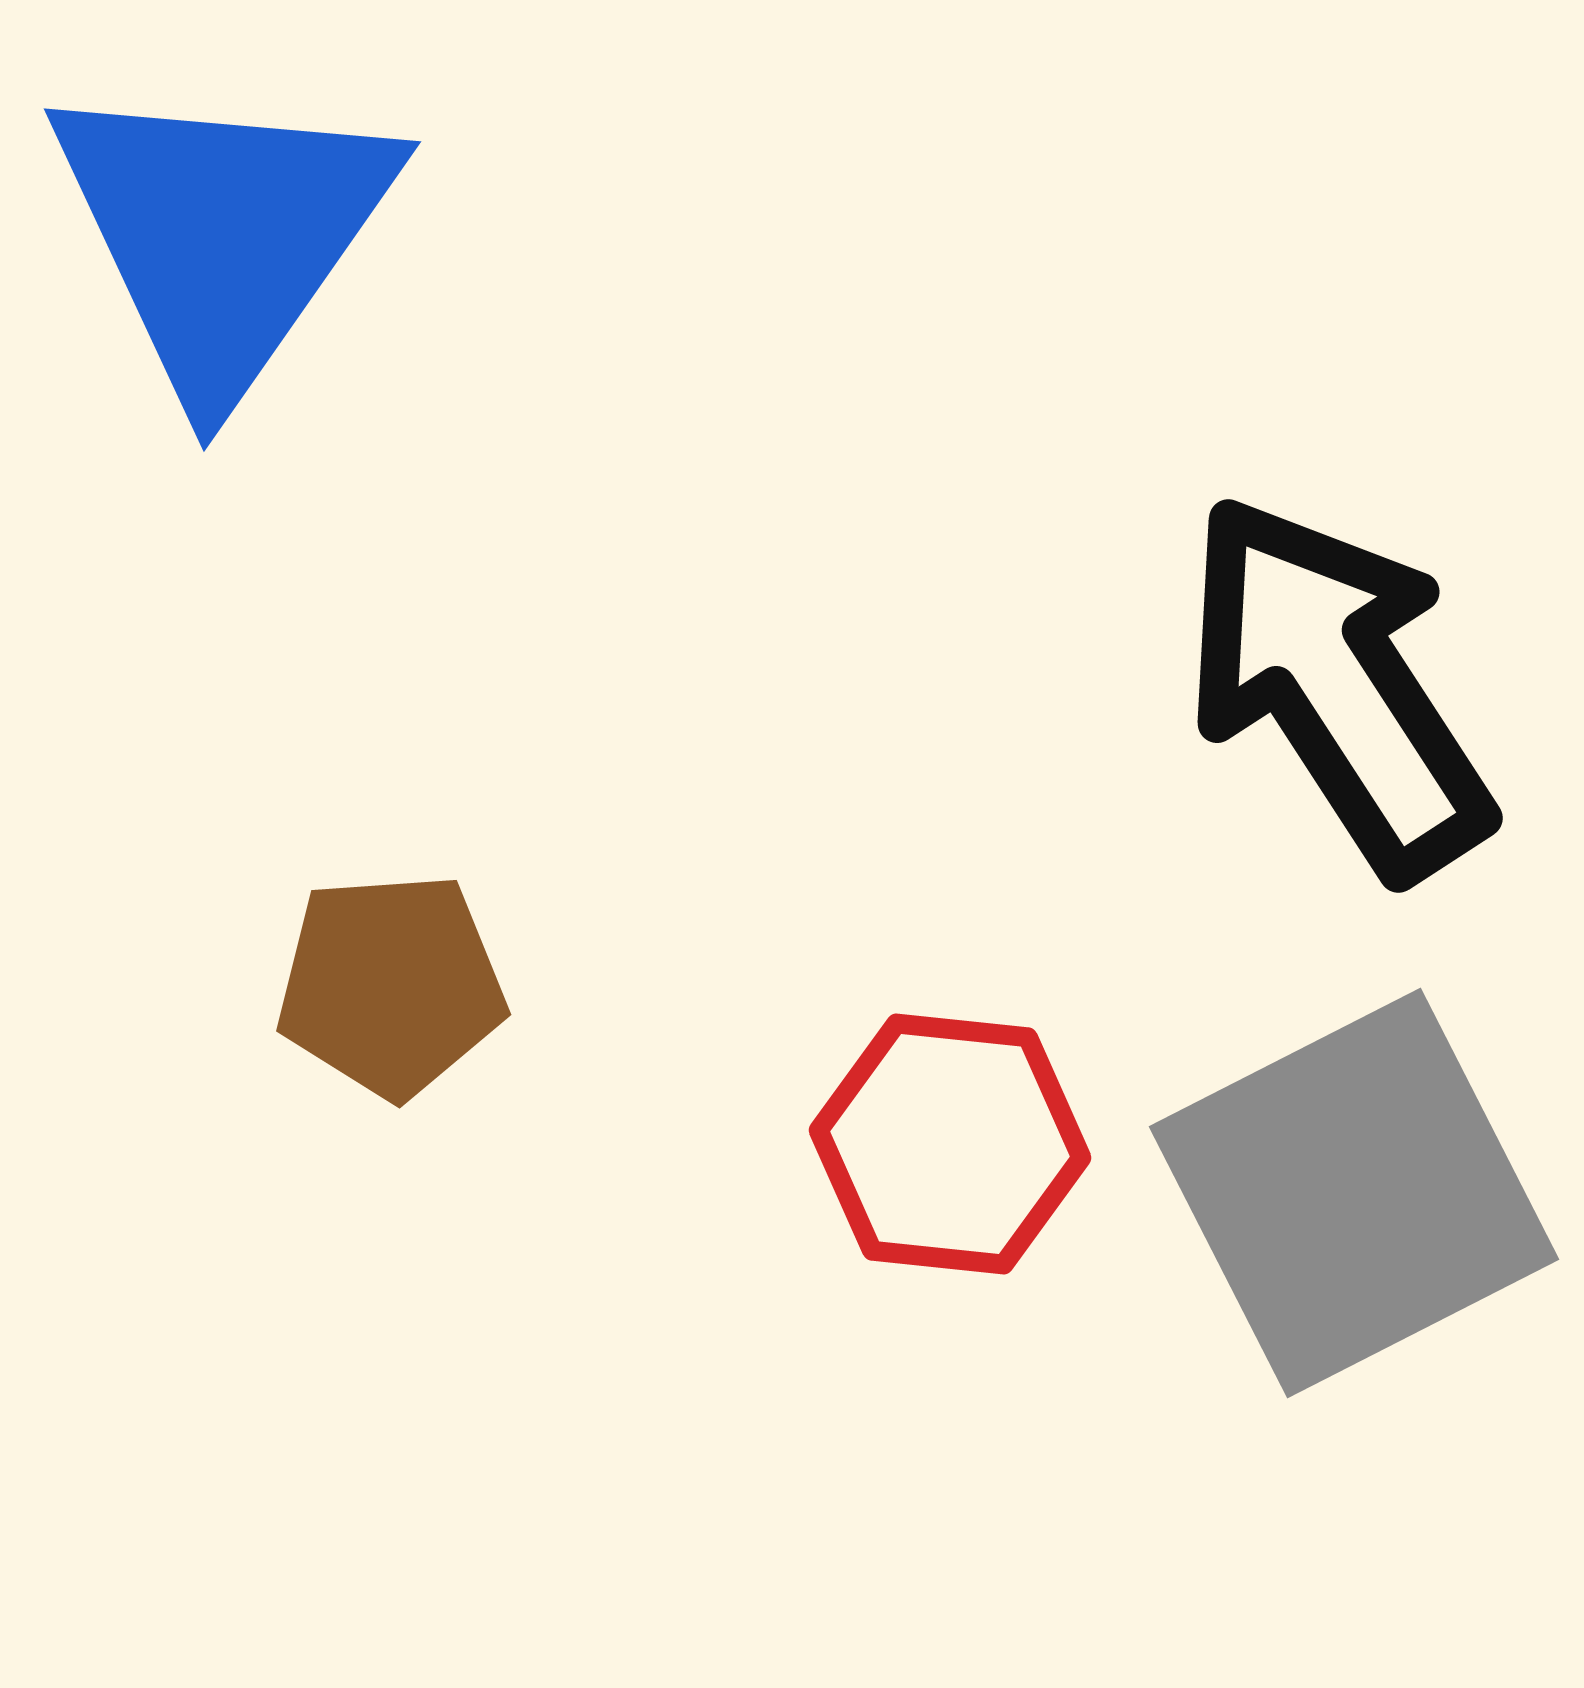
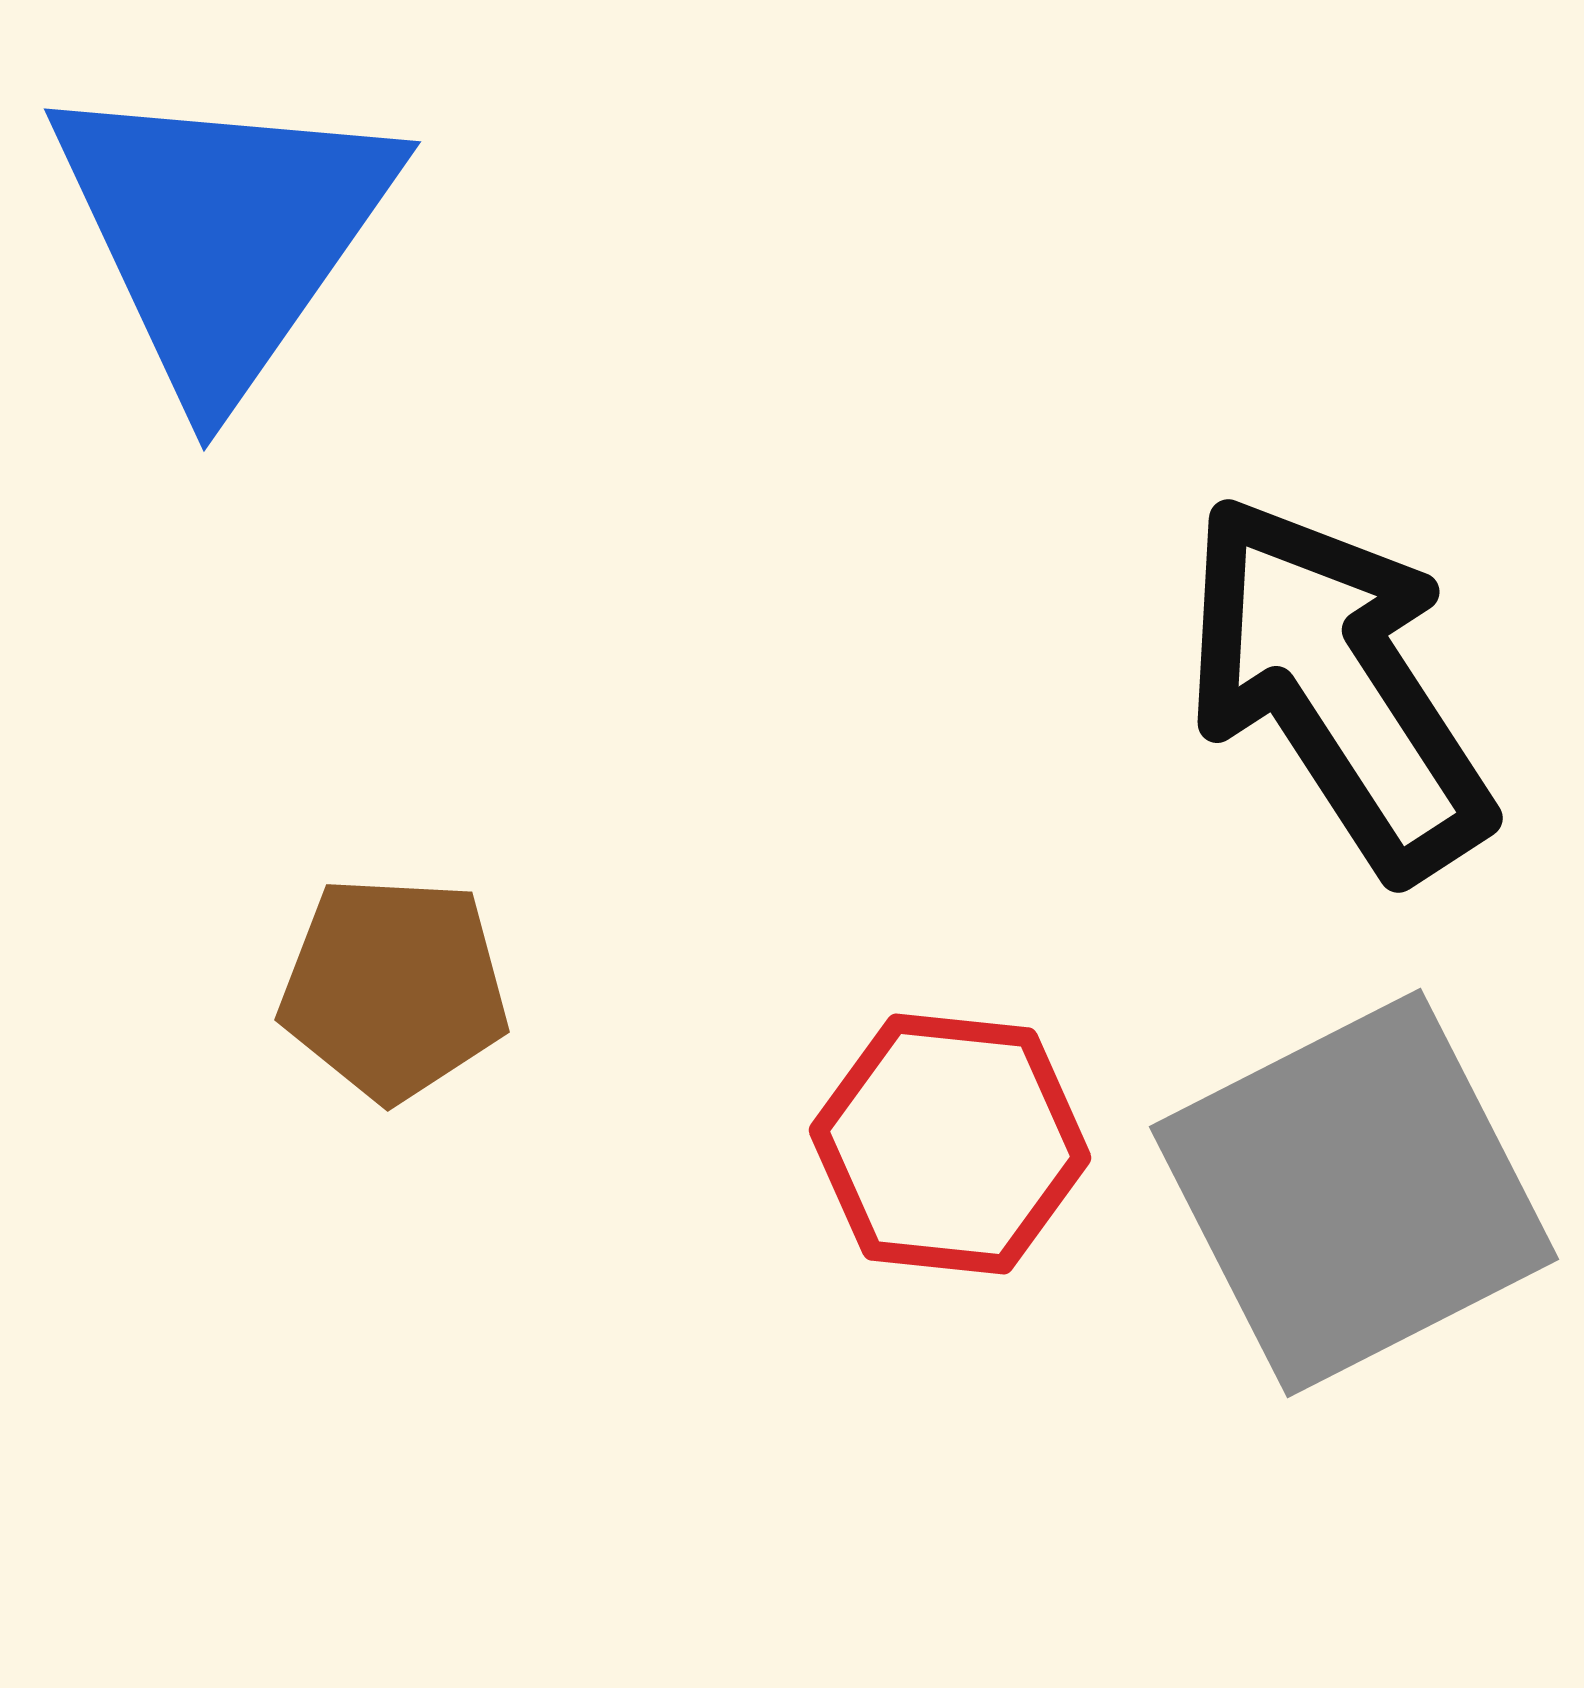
brown pentagon: moved 3 px right, 3 px down; rotated 7 degrees clockwise
